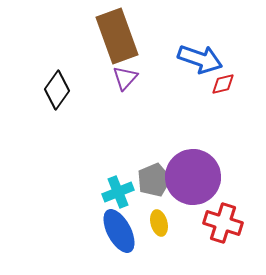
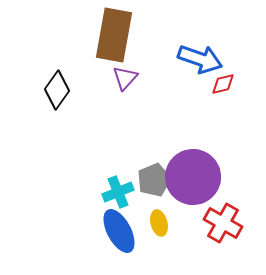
brown rectangle: moved 3 px left, 1 px up; rotated 30 degrees clockwise
red cross: rotated 12 degrees clockwise
